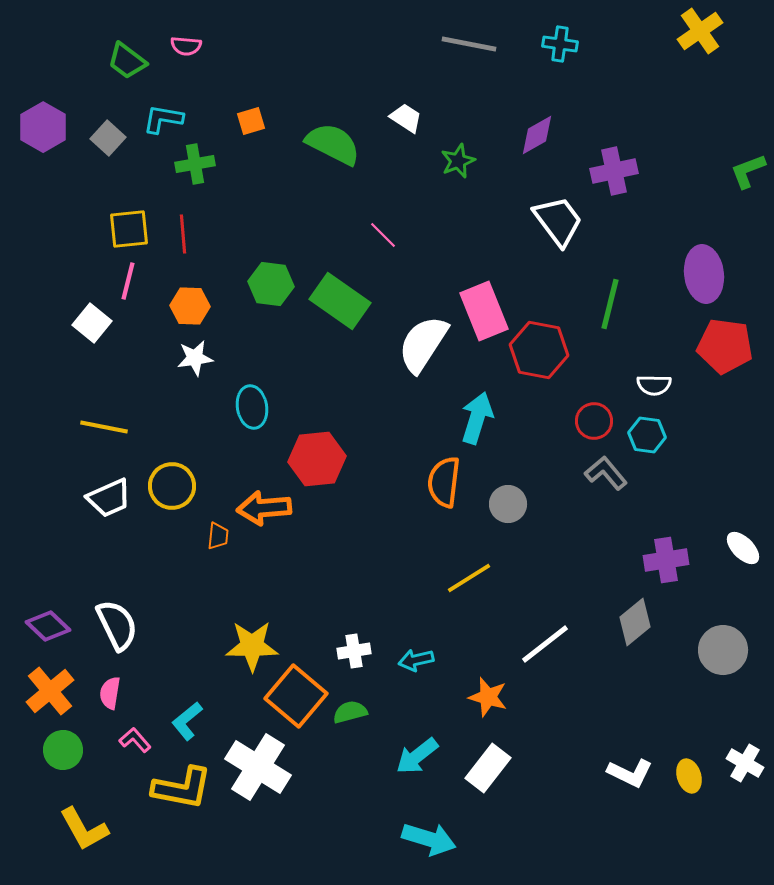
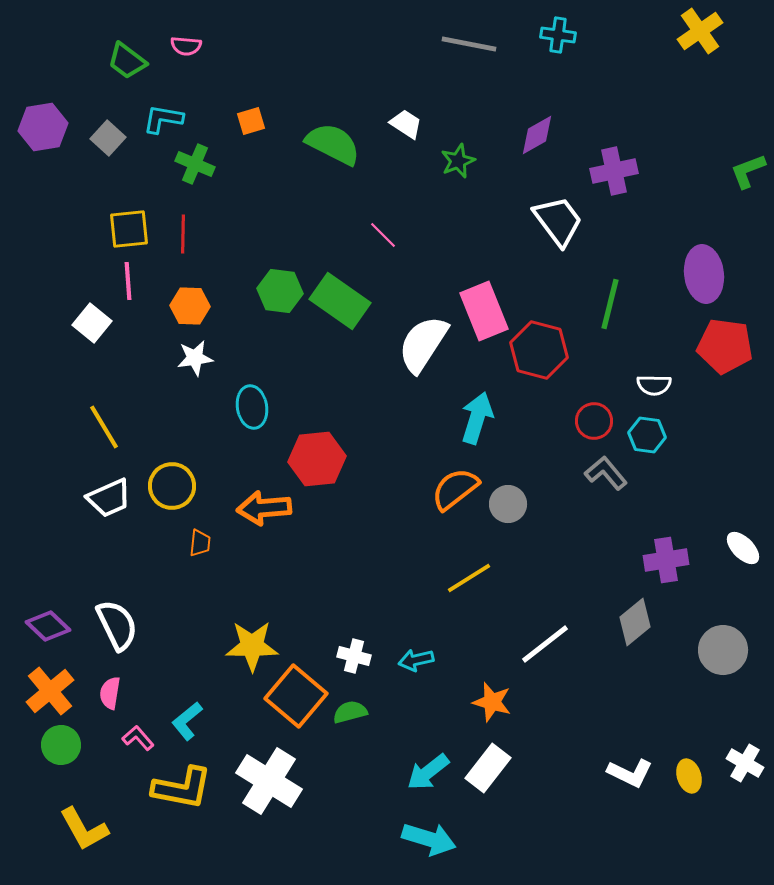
cyan cross at (560, 44): moved 2 px left, 9 px up
white trapezoid at (406, 118): moved 6 px down
purple hexagon at (43, 127): rotated 21 degrees clockwise
green cross at (195, 164): rotated 33 degrees clockwise
red line at (183, 234): rotated 6 degrees clockwise
pink line at (128, 281): rotated 18 degrees counterclockwise
green hexagon at (271, 284): moved 9 px right, 7 px down
red hexagon at (539, 350): rotated 4 degrees clockwise
yellow line at (104, 427): rotated 48 degrees clockwise
orange semicircle at (444, 482): moved 11 px right, 7 px down; rotated 45 degrees clockwise
orange trapezoid at (218, 536): moved 18 px left, 7 px down
white cross at (354, 651): moved 5 px down; rotated 24 degrees clockwise
orange star at (488, 697): moved 4 px right, 5 px down
pink L-shape at (135, 740): moved 3 px right, 2 px up
green circle at (63, 750): moved 2 px left, 5 px up
cyan arrow at (417, 756): moved 11 px right, 16 px down
white cross at (258, 767): moved 11 px right, 14 px down
